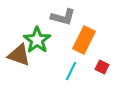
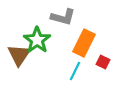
orange rectangle: moved 3 px down
brown triangle: rotated 45 degrees clockwise
red square: moved 1 px right, 5 px up
cyan line: moved 4 px right
